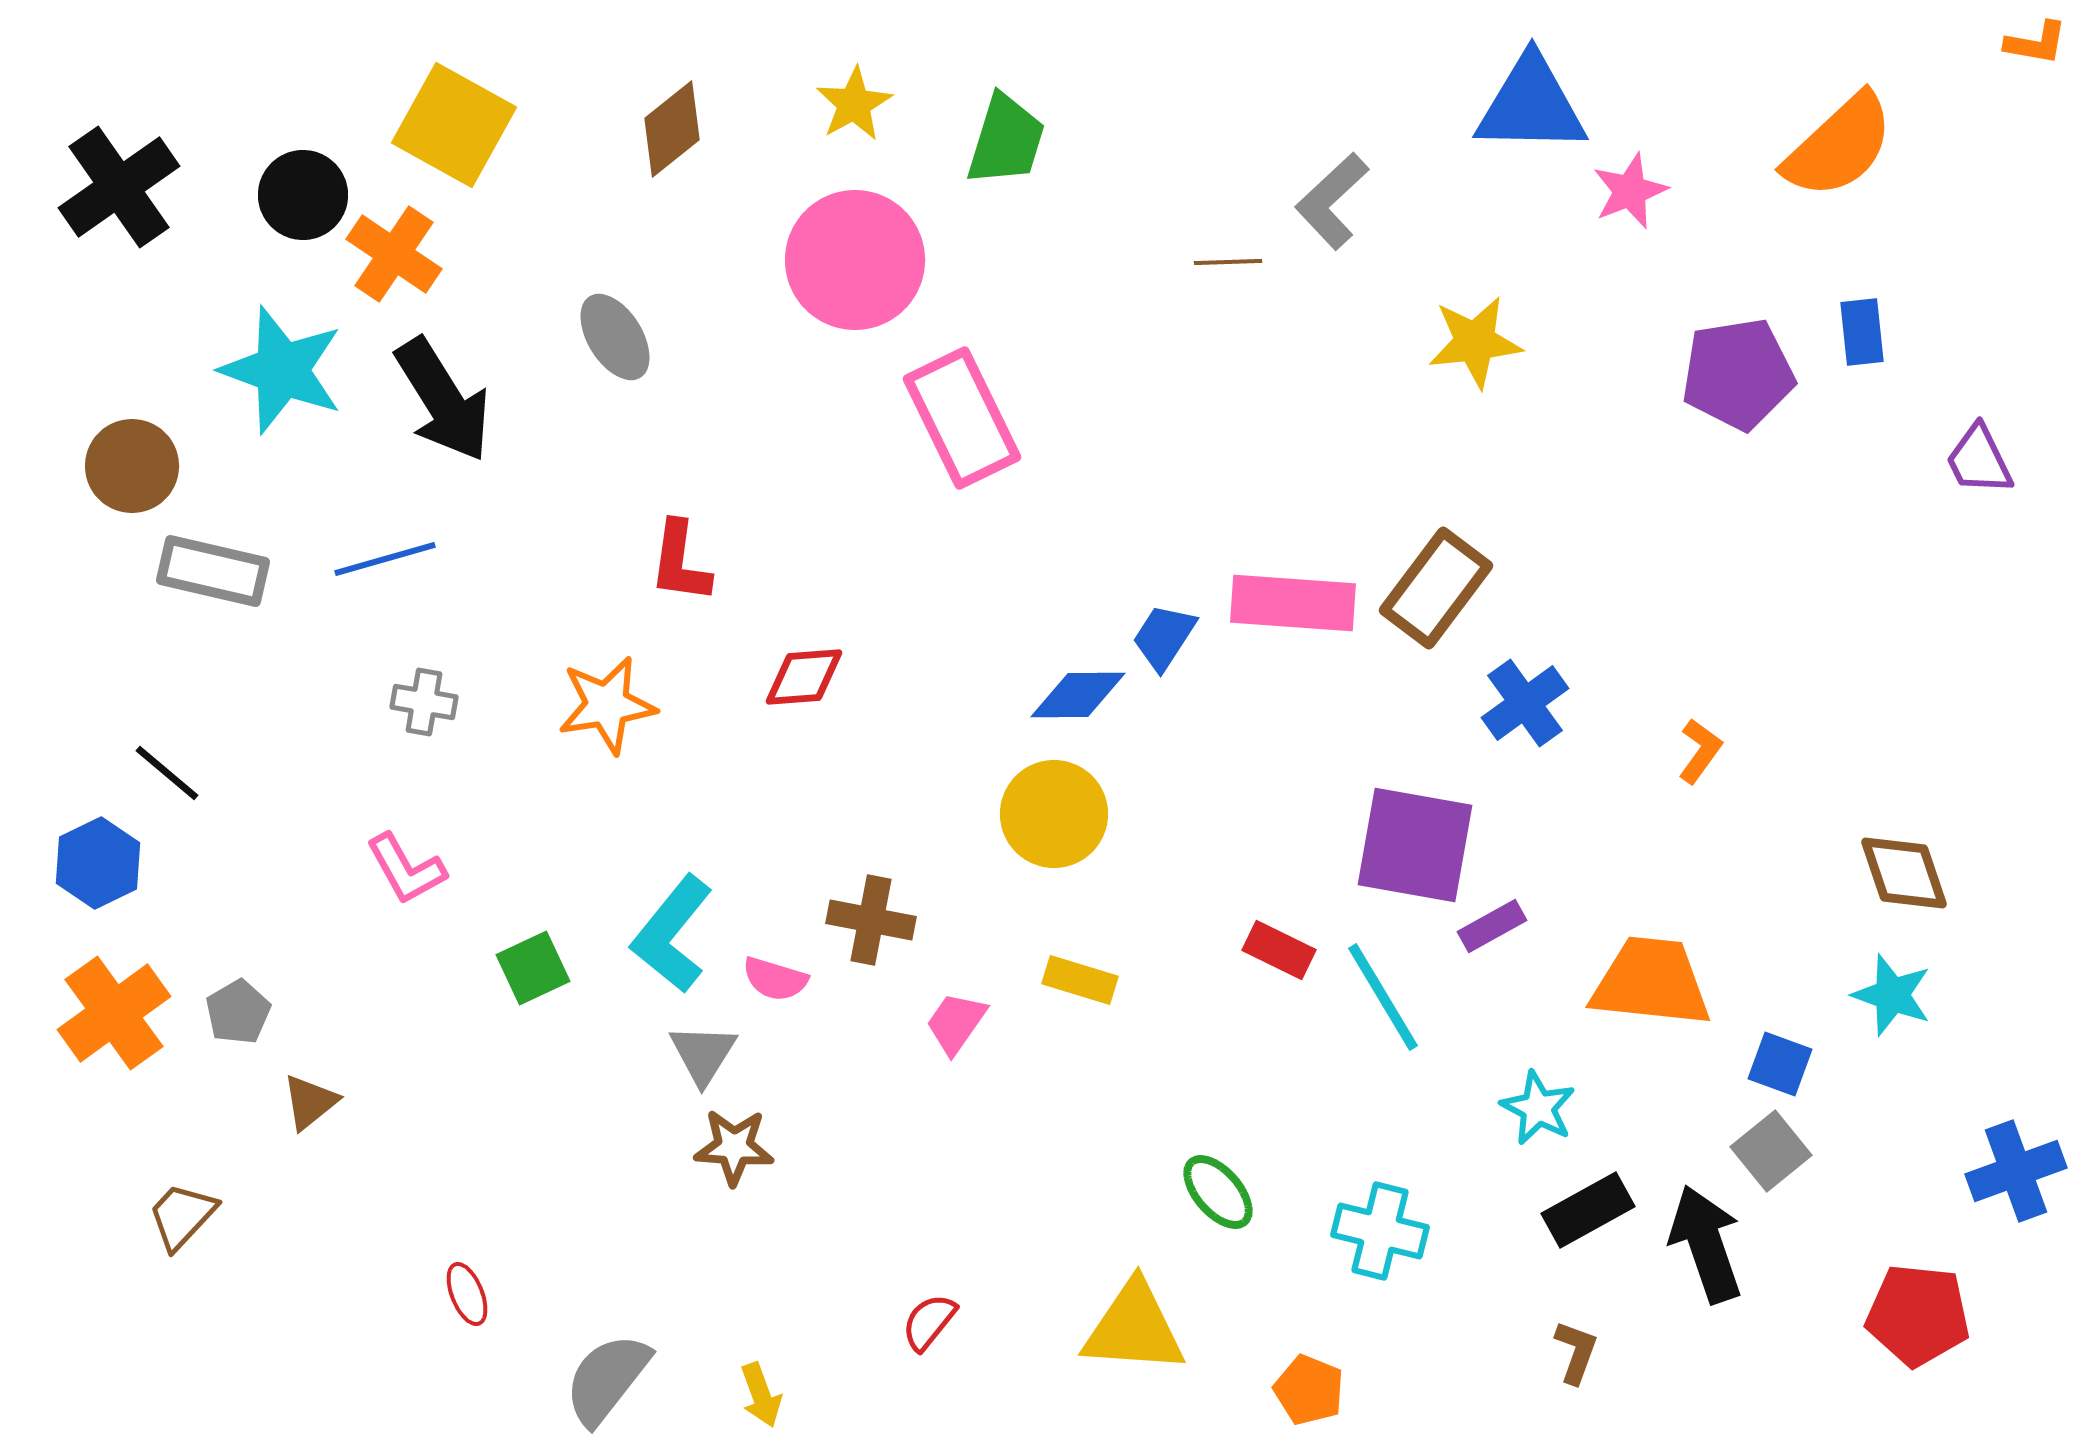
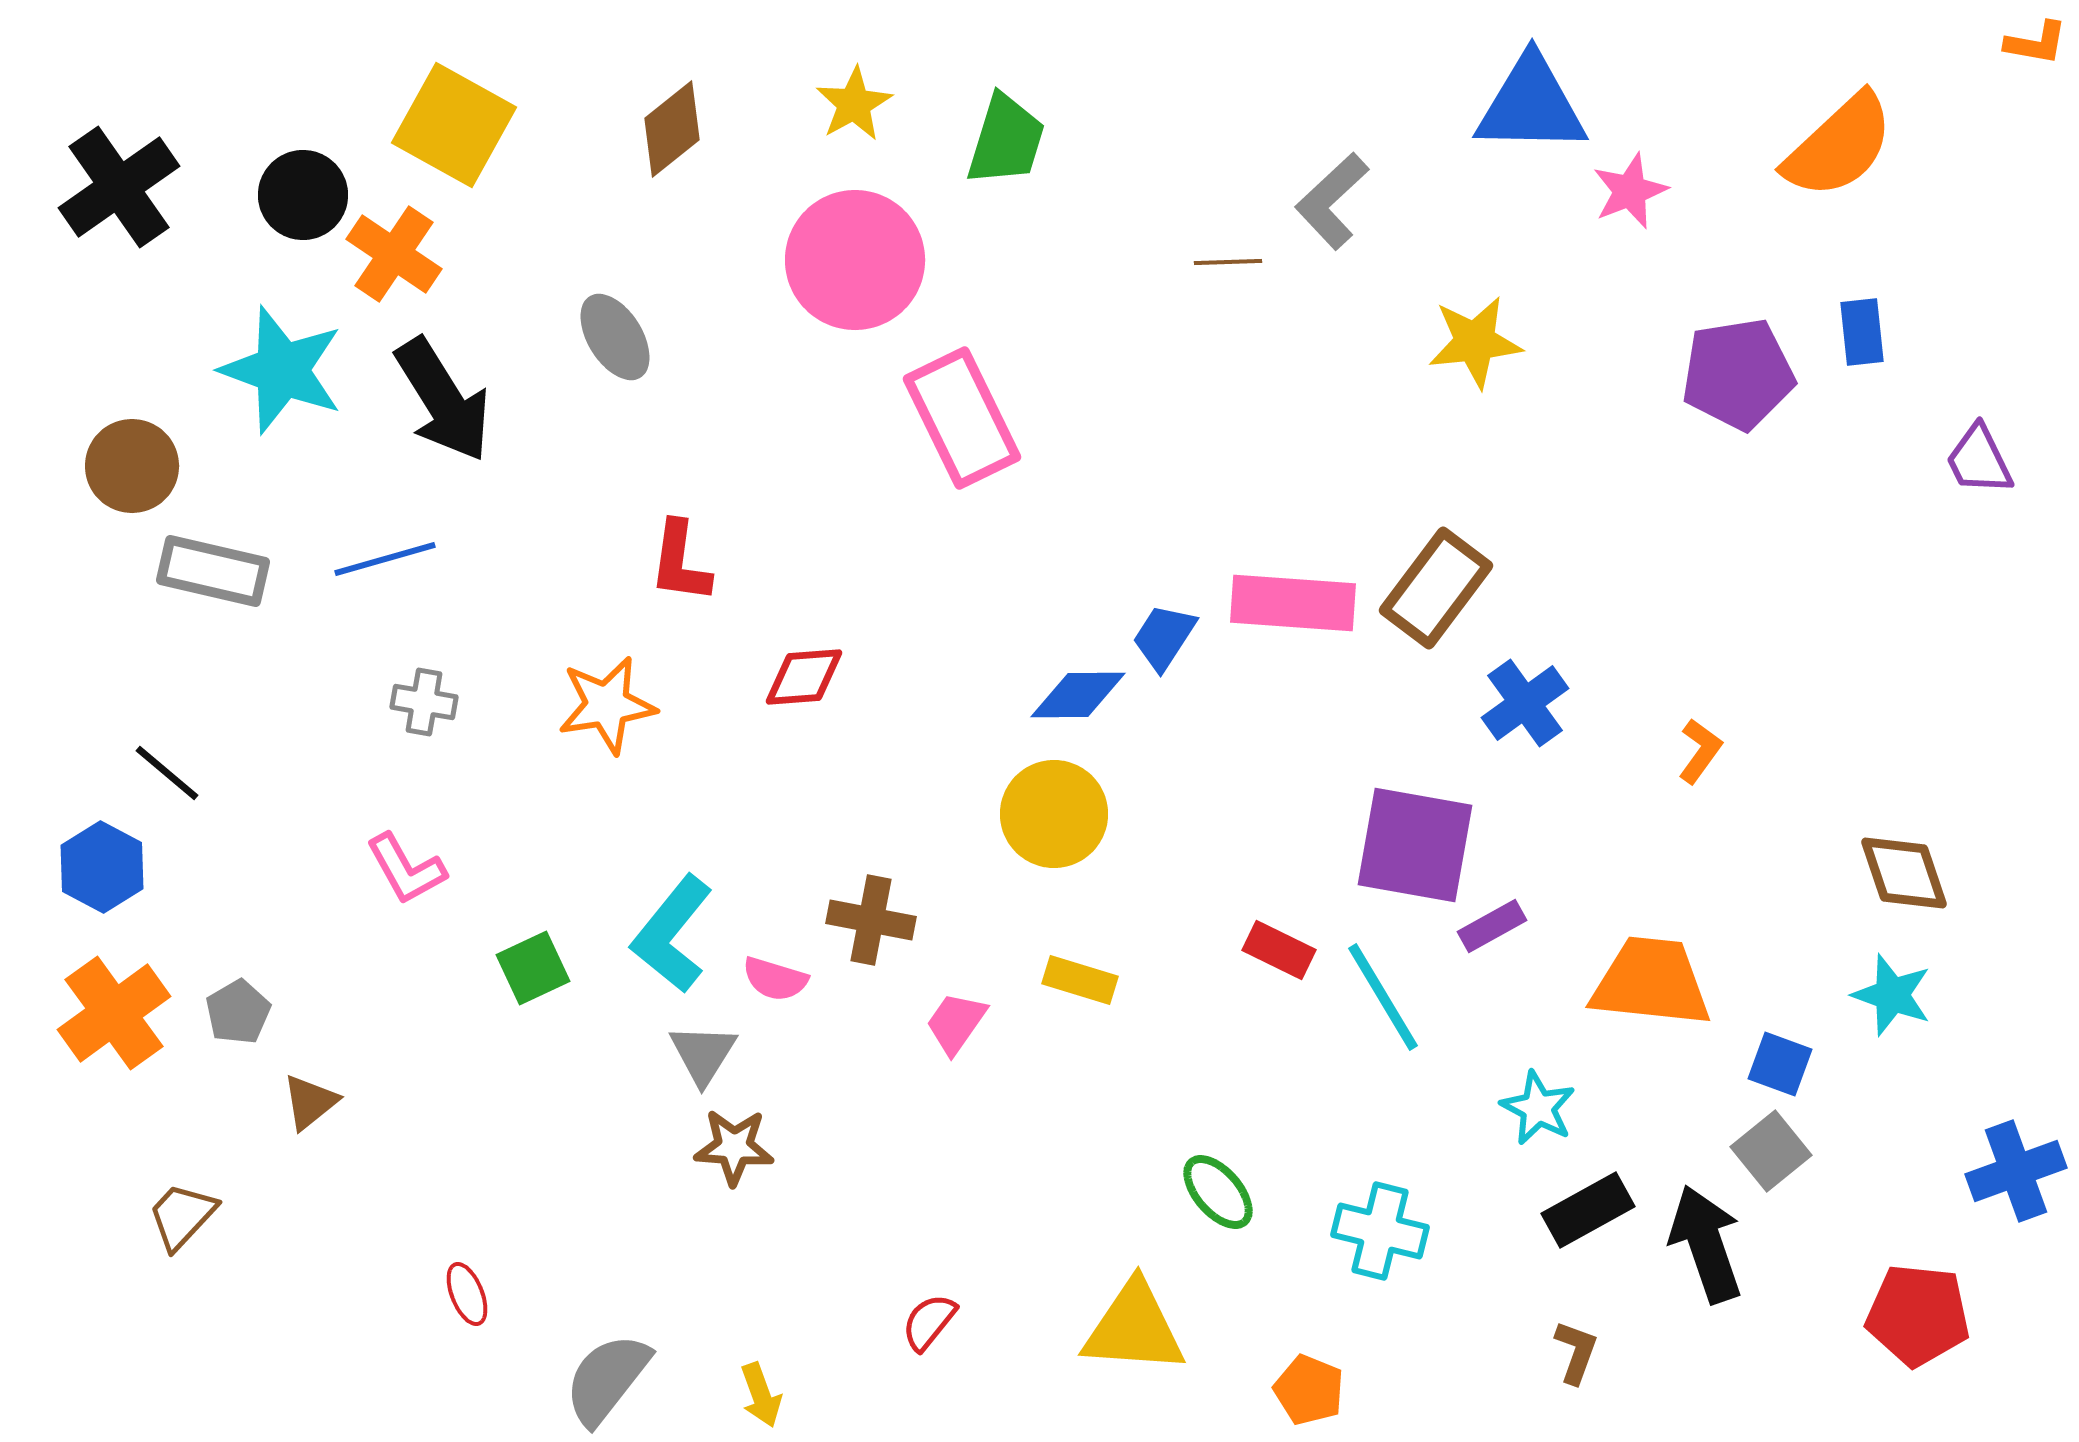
blue hexagon at (98, 863): moved 4 px right, 4 px down; rotated 6 degrees counterclockwise
